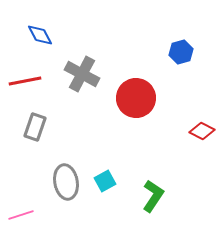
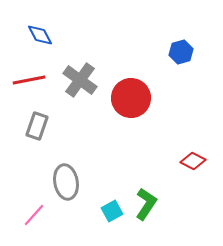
gray cross: moved 2 px left, 6 px down; rotated 8 degrees clockwise
red line: moved 4 px right, 1 px up
red circle: moved 5 px left
gray rectangle: moved 2 px right, 1 px up
red diamond: moved 9 px left, 30 px down
cyan square: moved 7 px right, 30 px down
green L-shape: moved 7 px left, 8 px down
pink line: moved 13 px right; rotated 30 degrees counterclockwise
